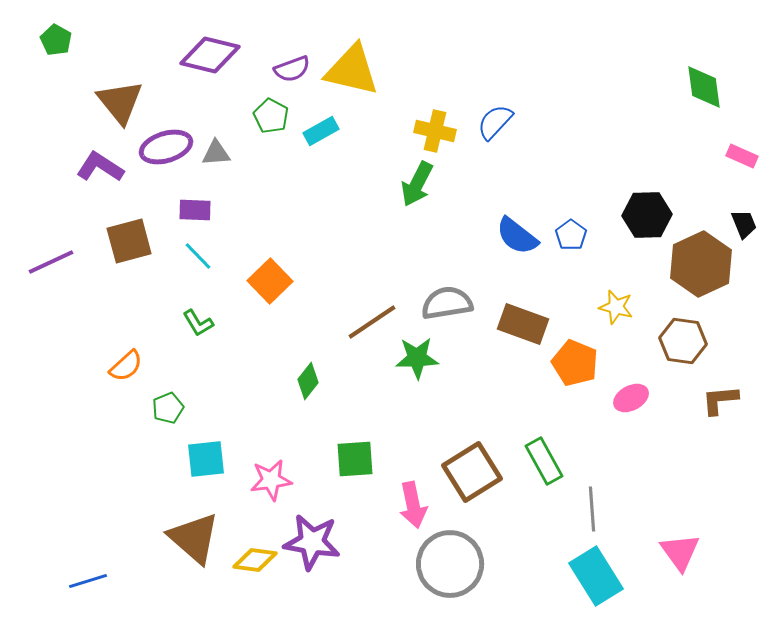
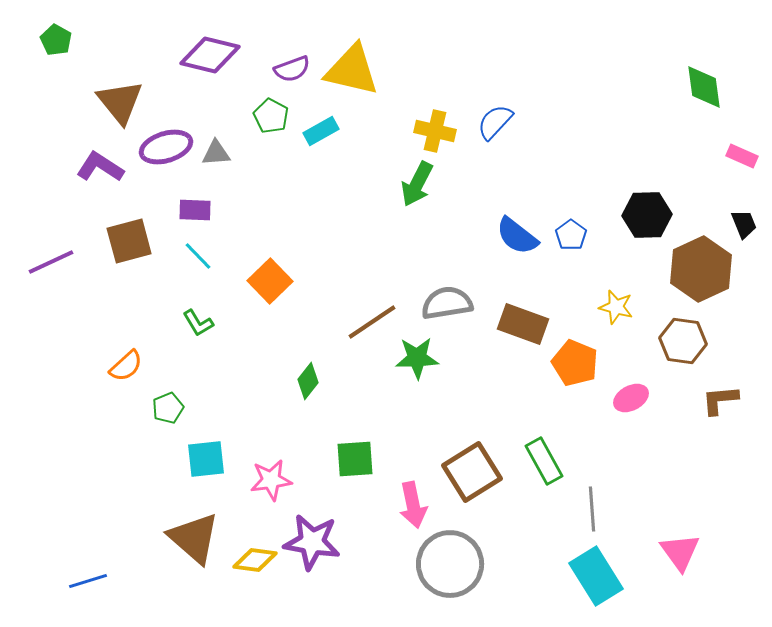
brown hexagon at (701, 264): moved 5 px down
